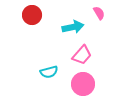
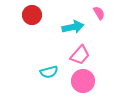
pink trapezoid: moved 2 px left
pink circle: moved 3 px up
